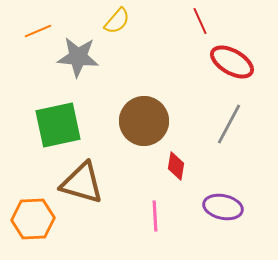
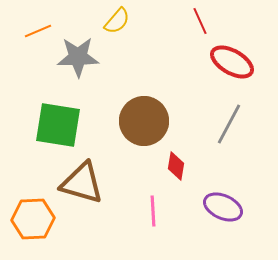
gray star: rotated 6 degrees counterclockwise
green square: rotated 21 degrees clockwise
purple ellipse: rotated 12 degrees clockwise
pink line: moved 2 px left, 5 px up
